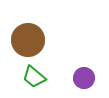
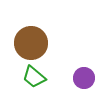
brown circle: moved 3 px right, 3 px down
